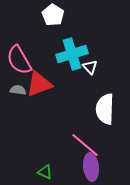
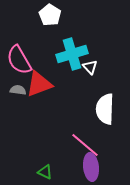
white pentagon: moved 3 px left
